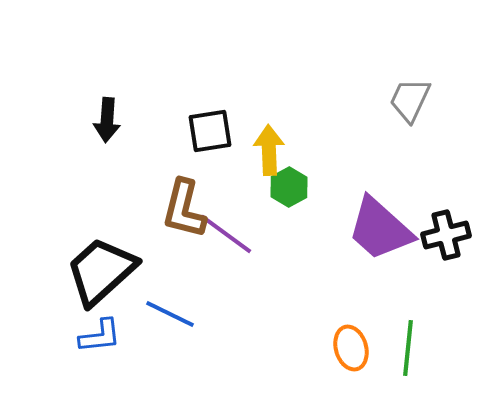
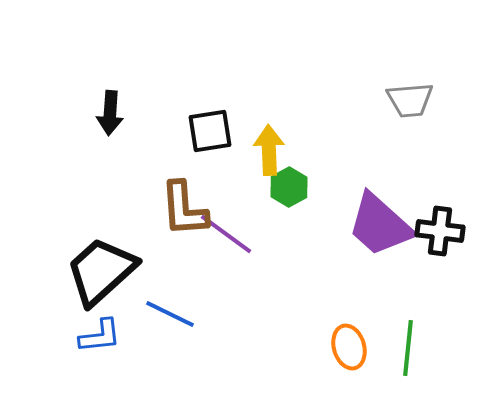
gray trapezoid: rotated 120 degrees counterclockwise
black arrow: moved 3 px right, 7 px up
brown L-shape: rotated 18 degrees counterclockwise
purple trapezoid: moved 4 px up
black cross: moved 6 px left, 4 px up; rotated 21 degrees clockwise
orange ellipse: moved 2 px left, 1 px up
